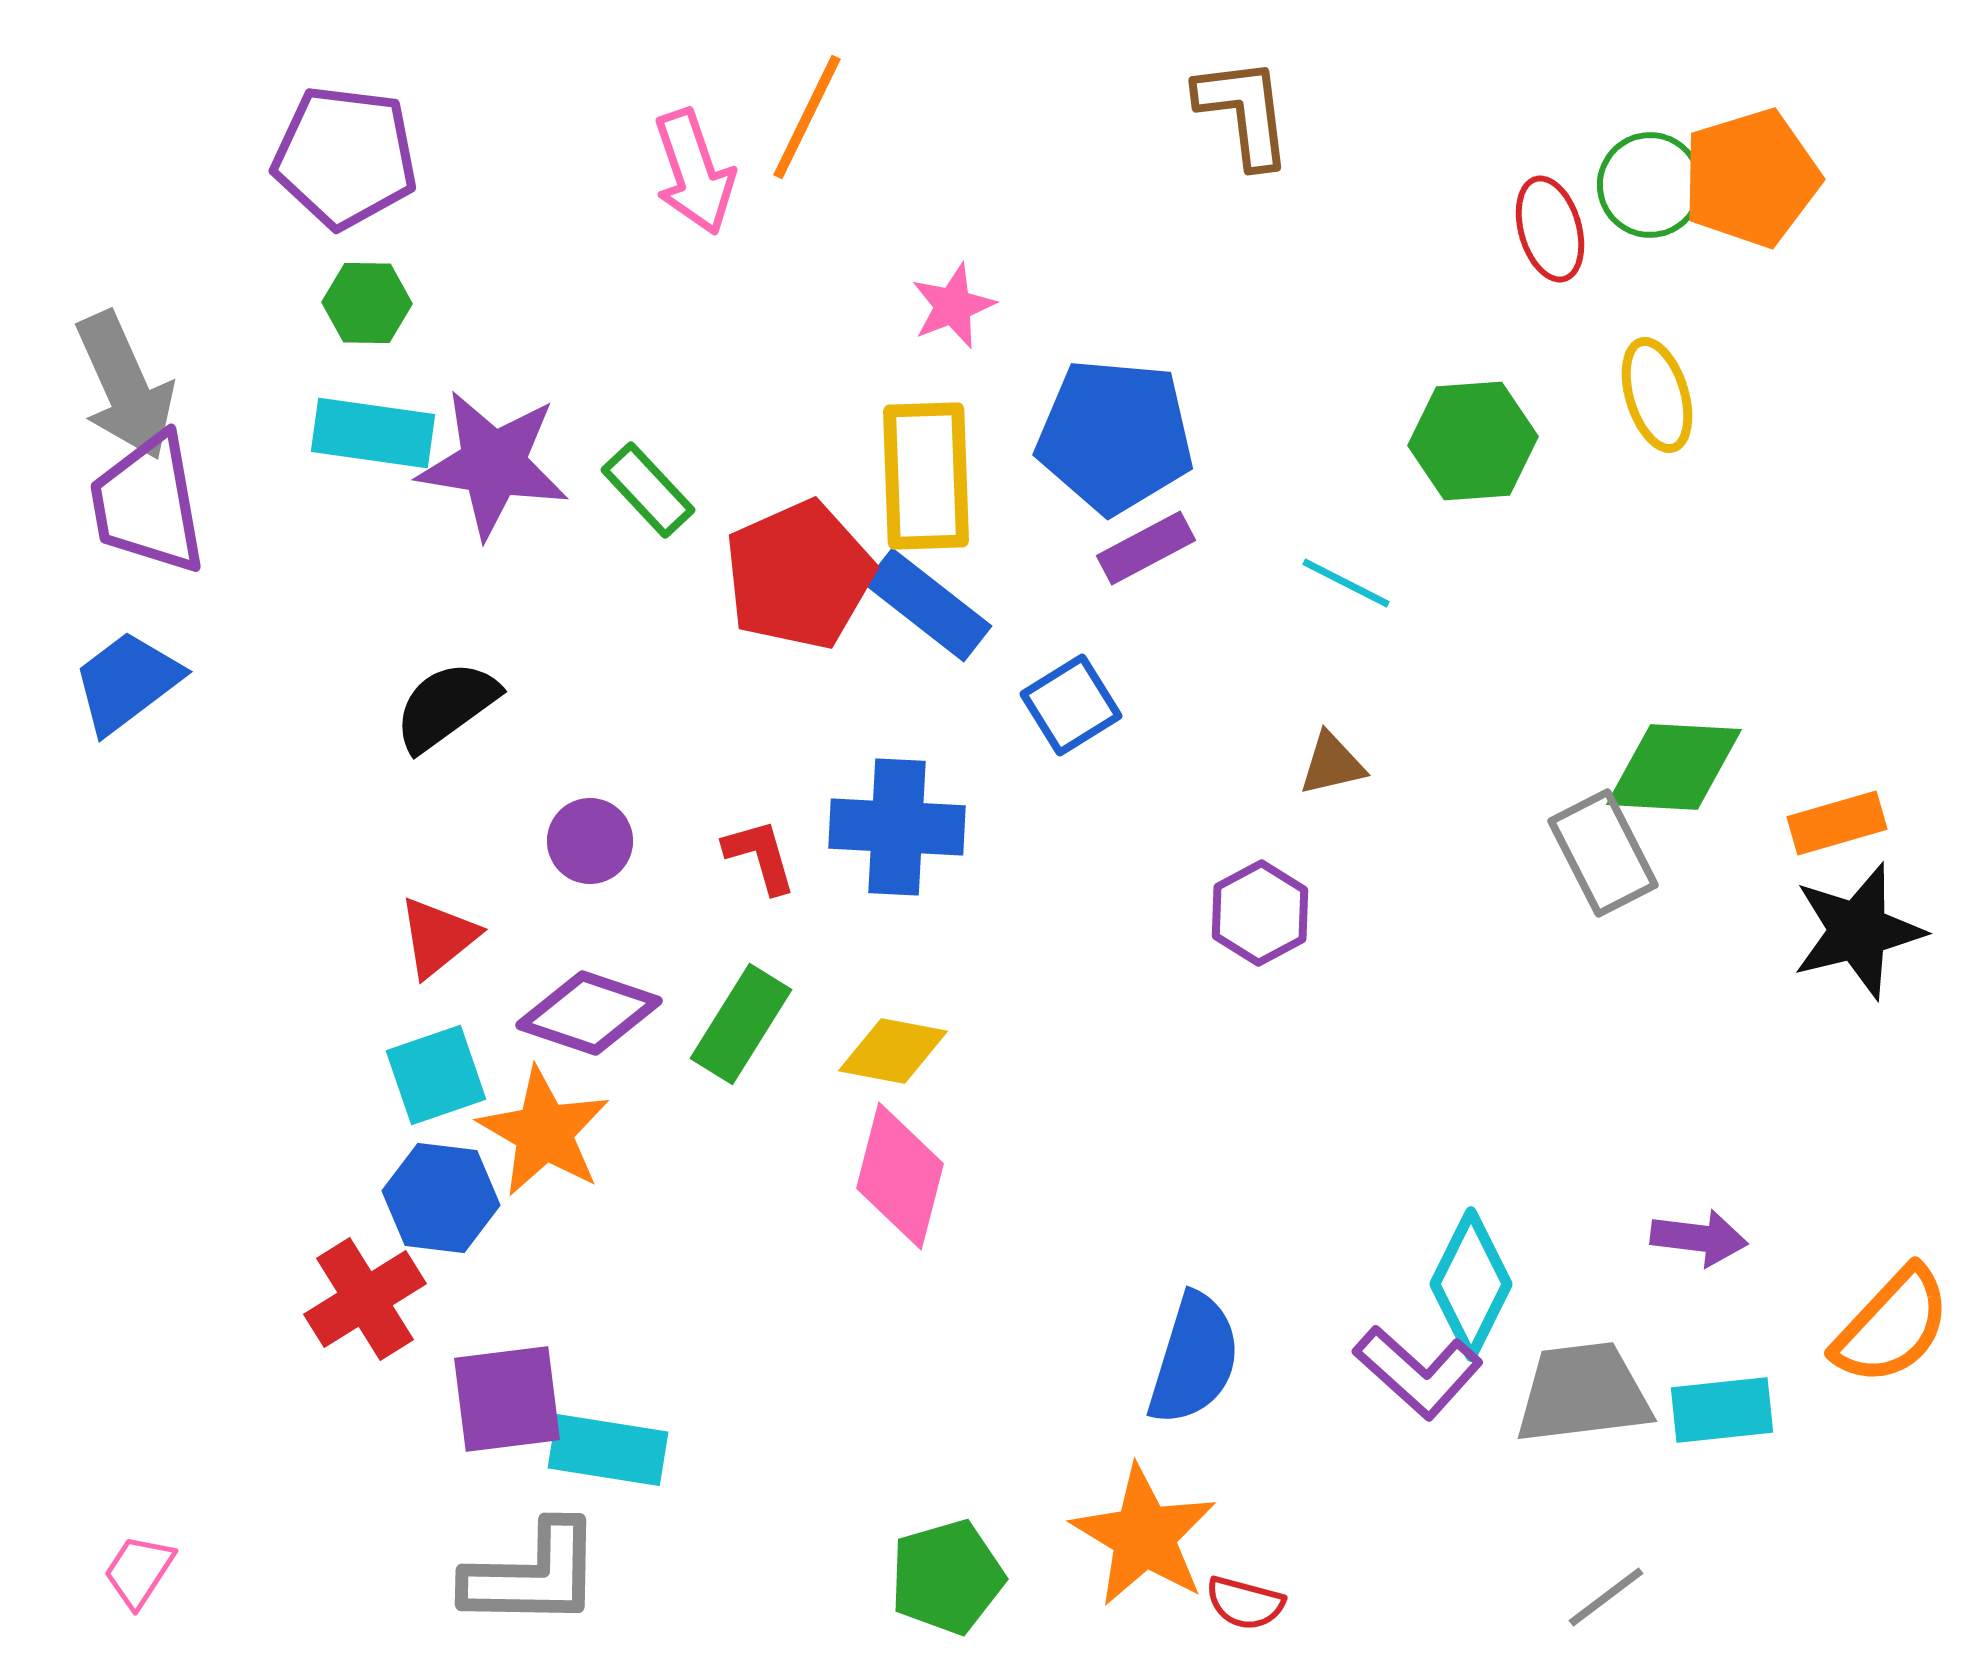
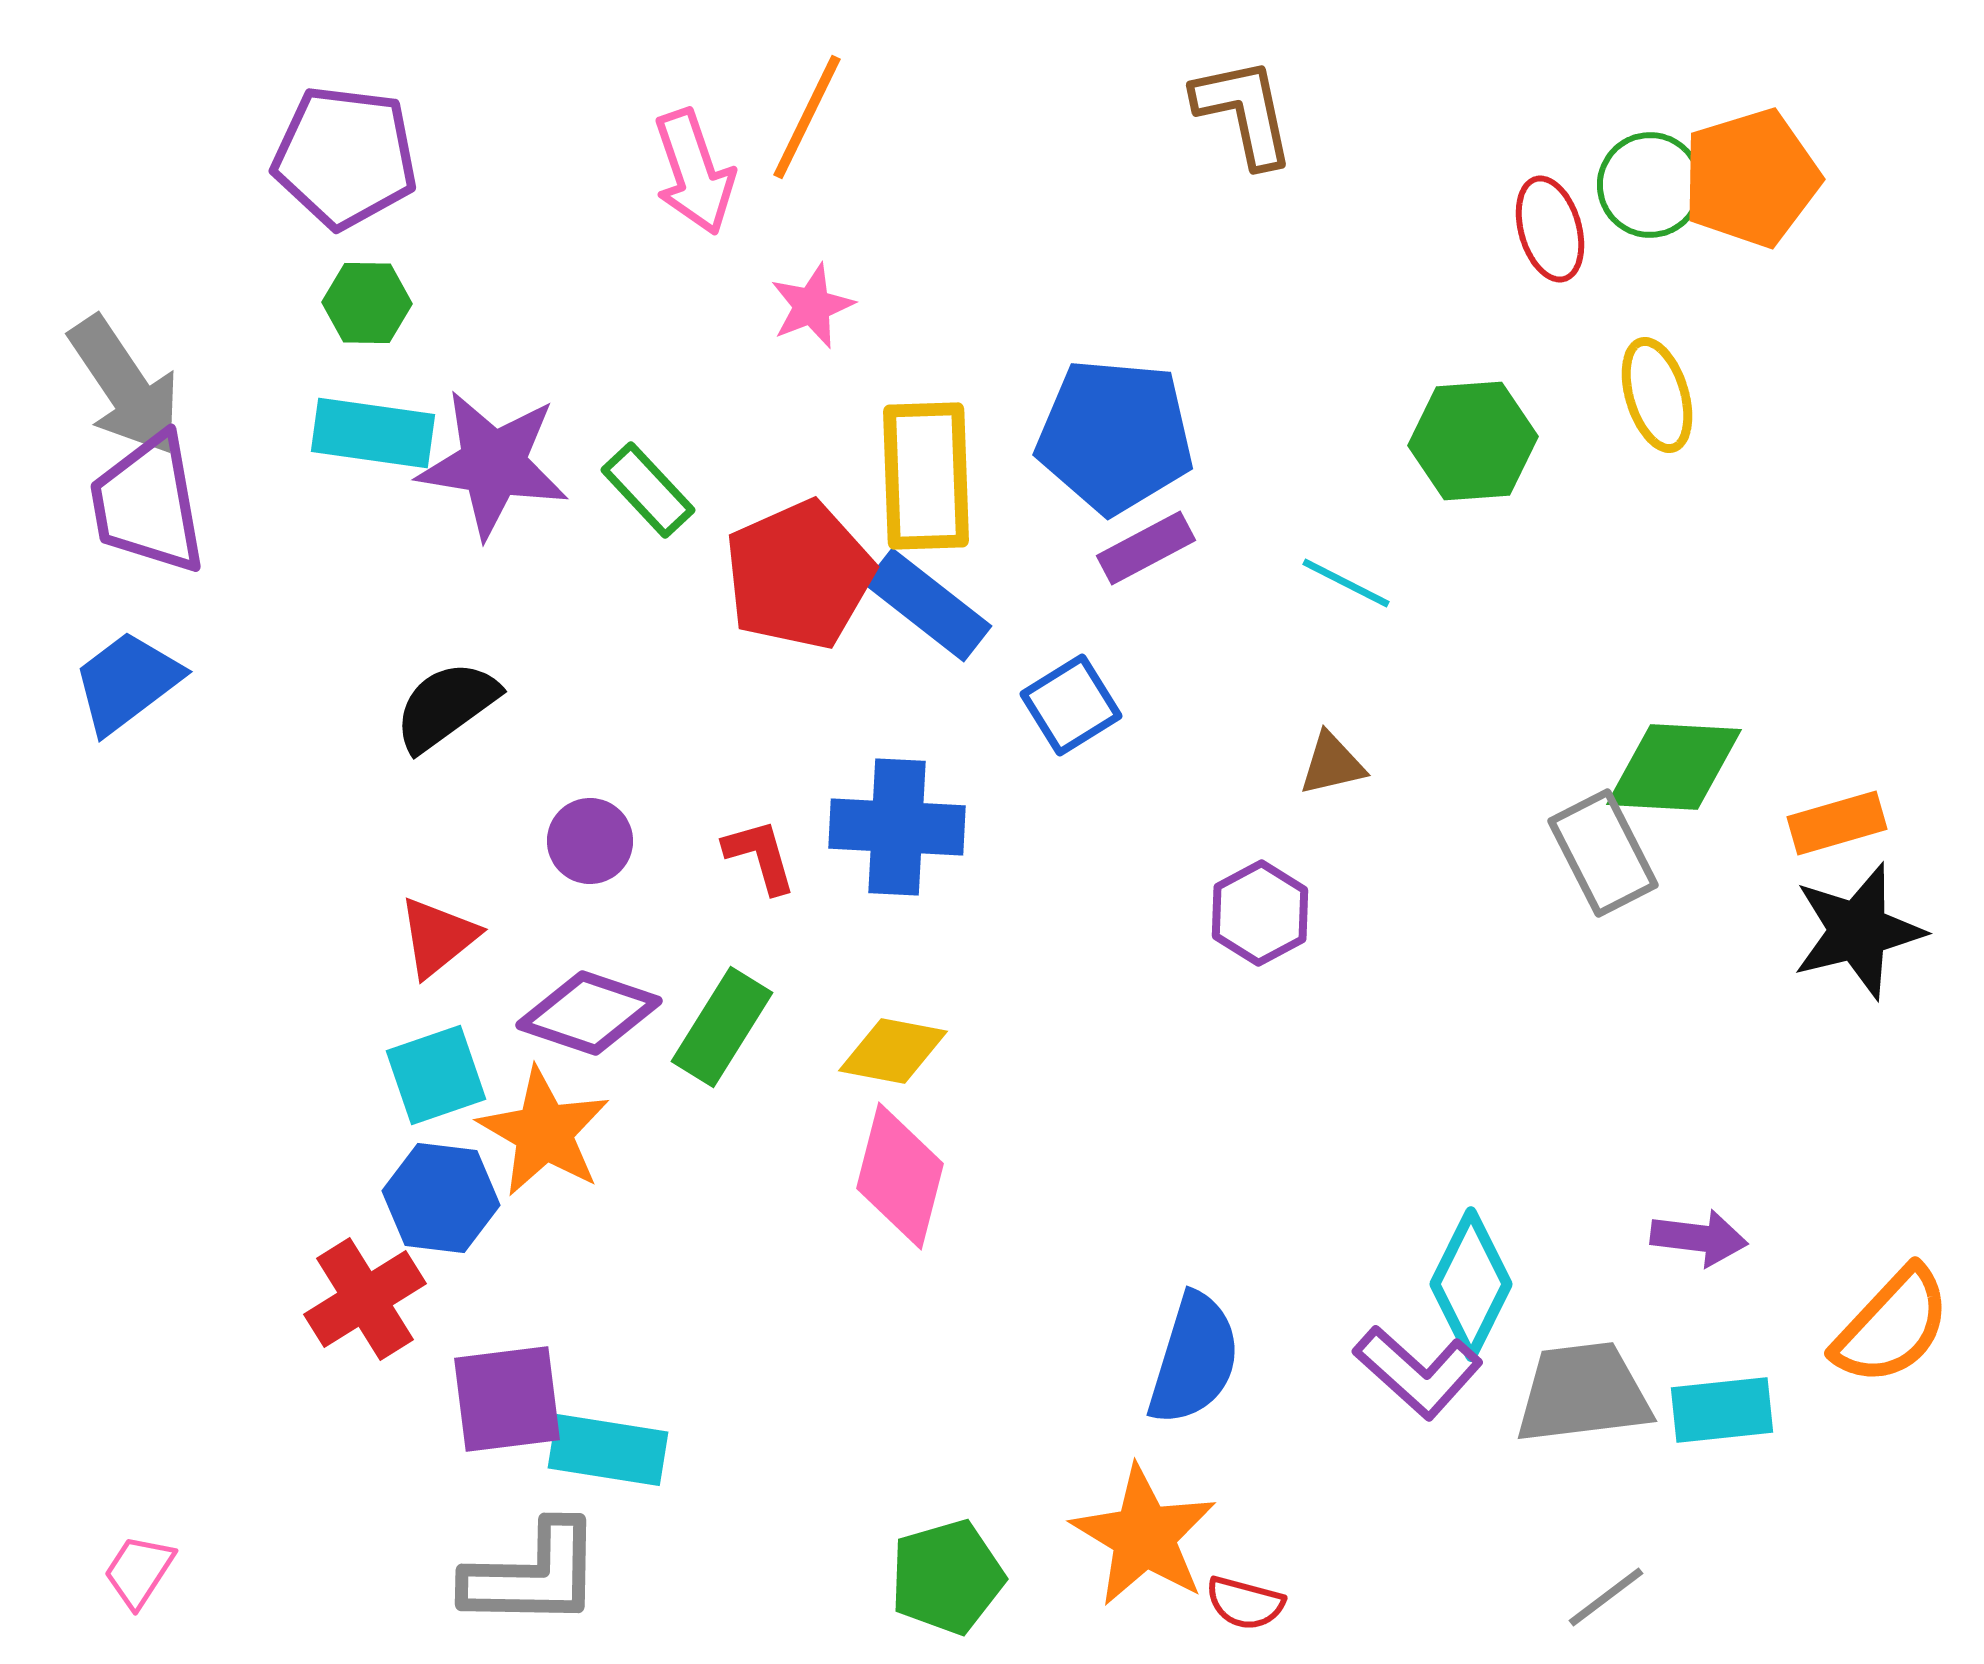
brown L-shape at (1244, 112): rotated 5 degrees counterclockwise
pink star at (953, 306): moved 141 px left
gray arrow at (125, 386): rotated 10 degrees counterclockwise
green rectangle at (741, 1024): moved 19 px left, 3 px down
